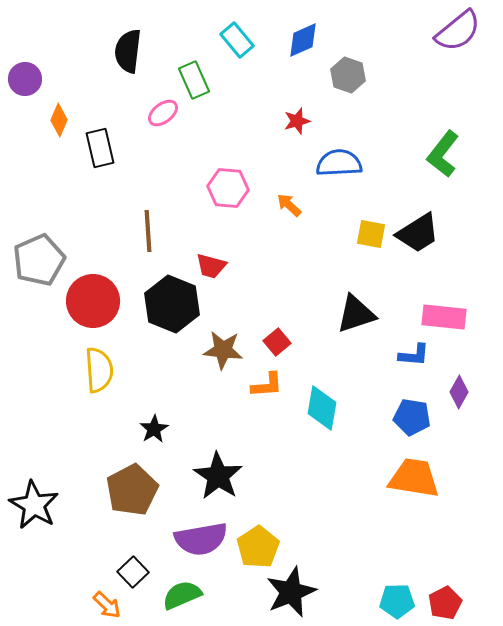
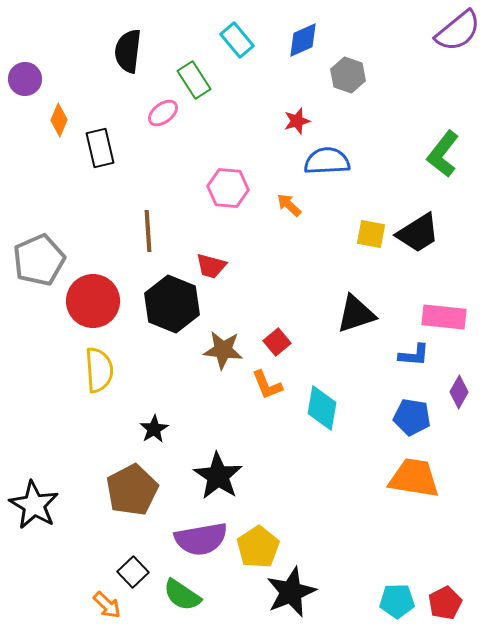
green rectangle at (194, 80): rotated 9 degrees counterclockwise
blue semicircle at (339, 163): moved 12 px left, 2 px up
orange L-shape at (267, 385): rotated 72 degrees clockwise
green semicircle at (182, 595): rotated 123 degrees counterclockwise
